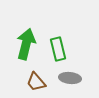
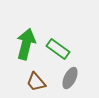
green rectangle: rotated 40 degrees counterclockwise
gray ellipse: rotated 70 degrees counterclockwise
